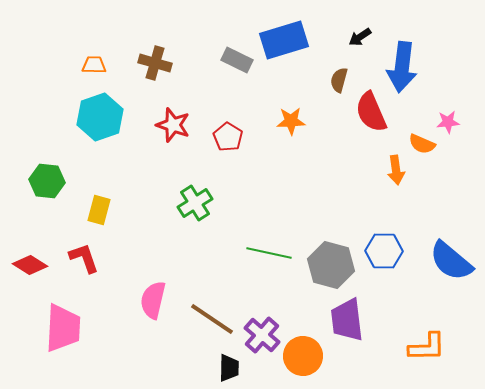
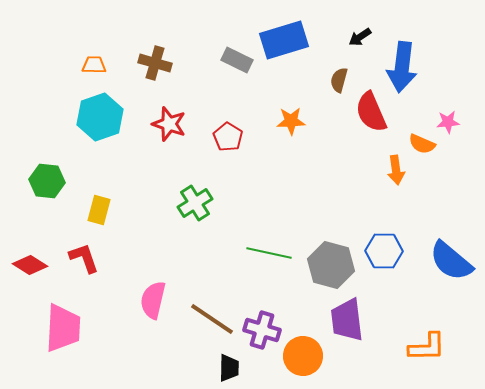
red star: moved 4 px left, 1 px up
purple cross: moved 5 px up; rotated 24 degrees counterclockwise
